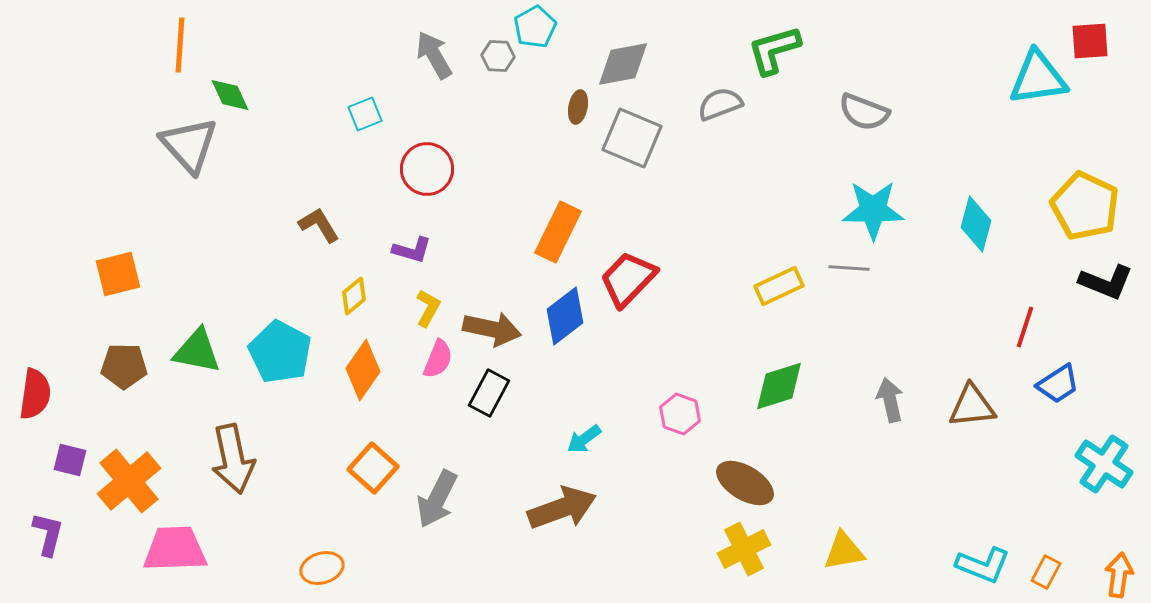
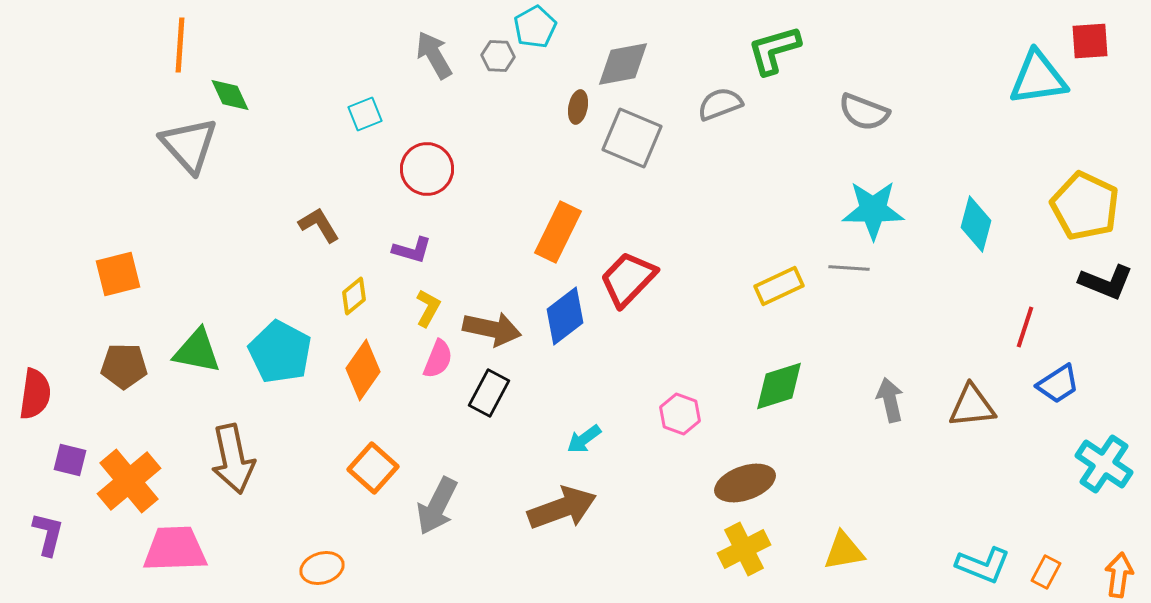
brown ellipse at (745, 483): rotated 50 degrees counterclockwise
gray arrow at (437, 499): moved 7 px down
